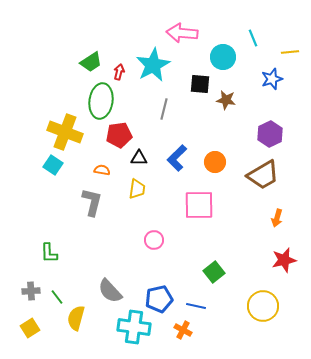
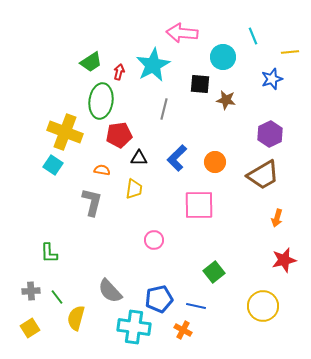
cyan line: moved 2 px up
yellow trapezoid: moved 3 px left
